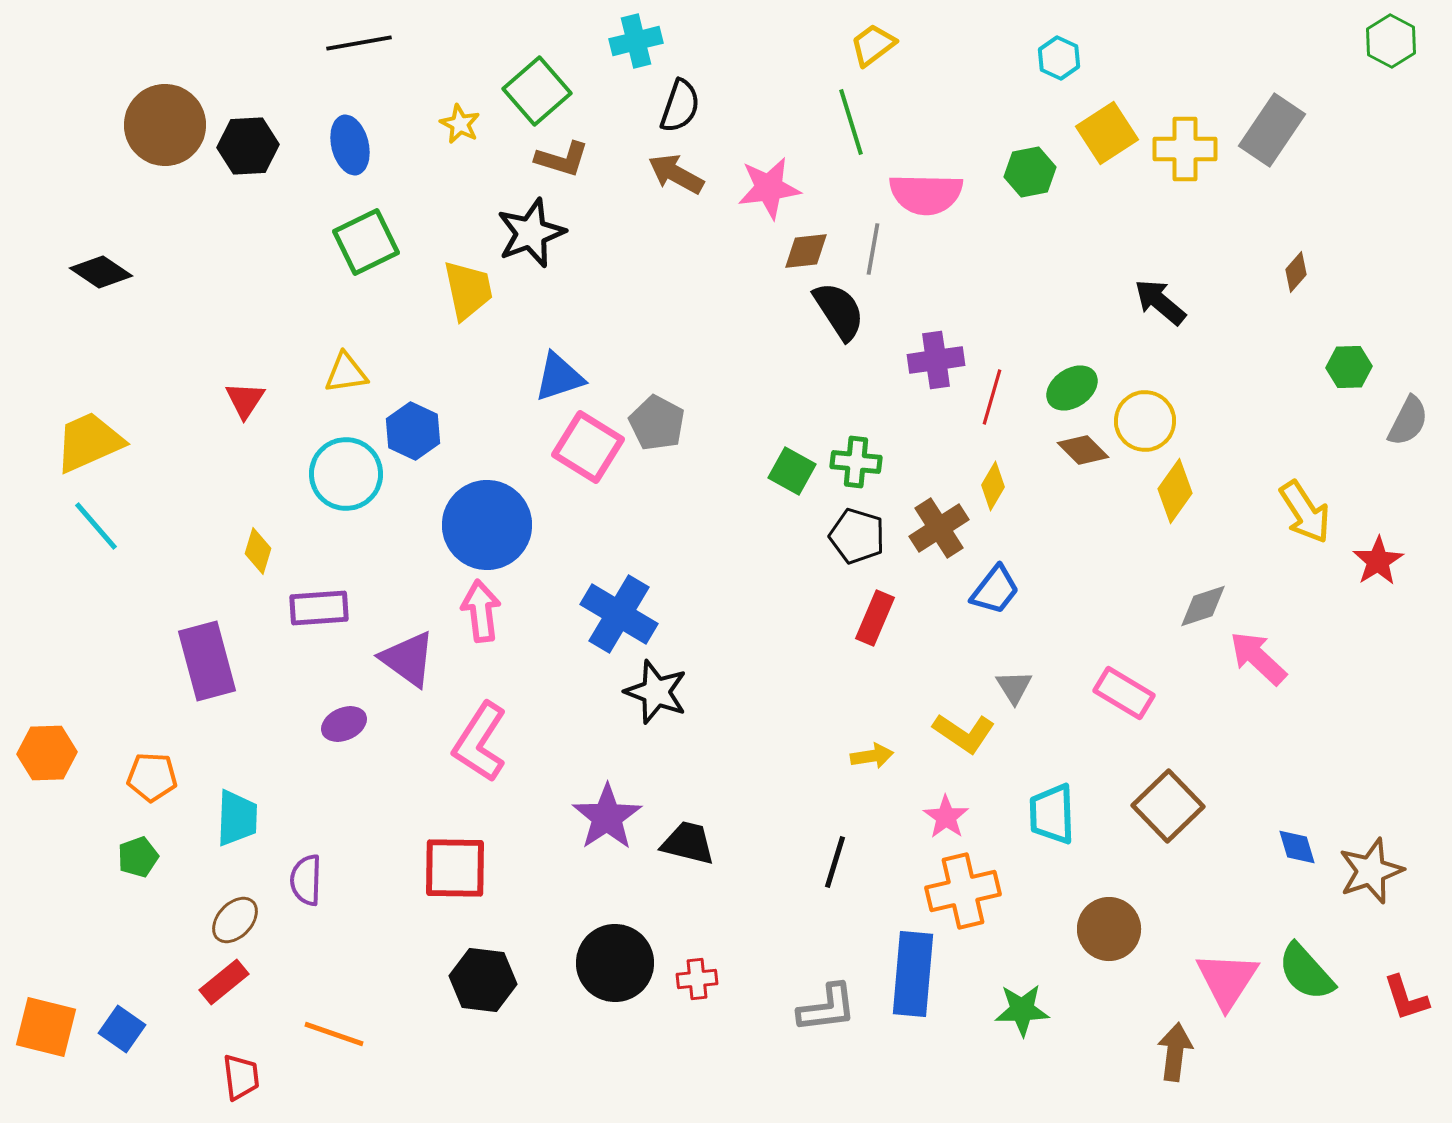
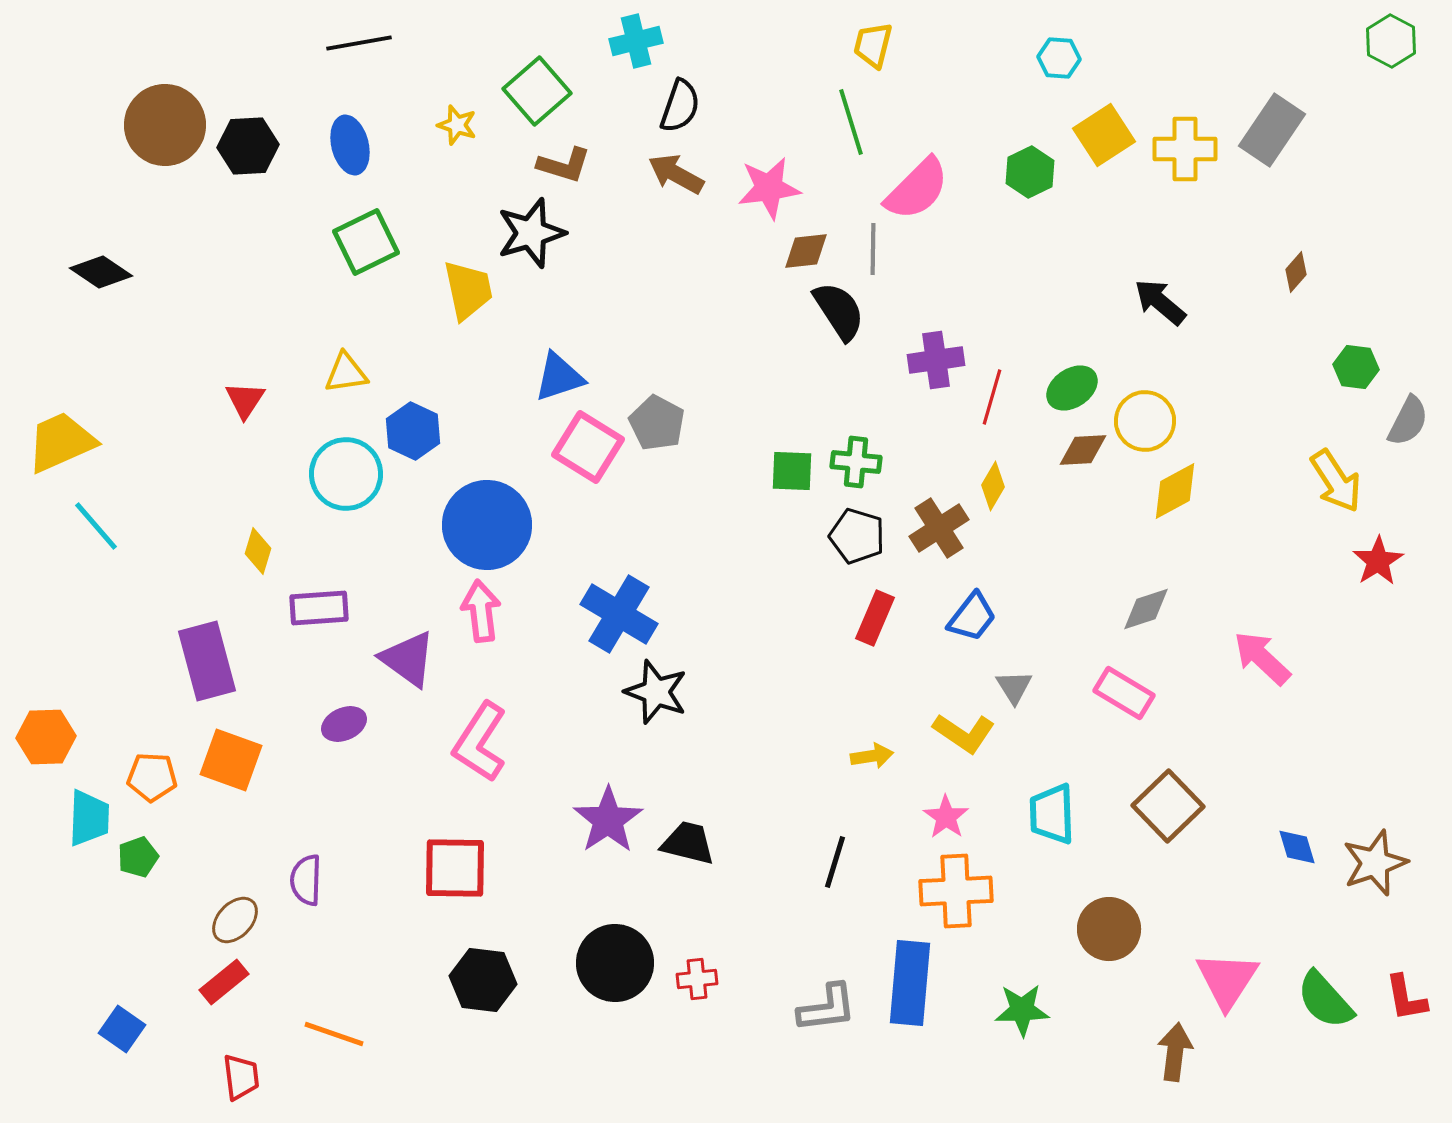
yellow trapezoid at (873, 45): rotated 39 degrees counterclockwise
cyan hexagon at (1059, 58): rotated 21 degrees counterclockwise
yellow star at (460, 124): moved 3 px left, 1 px down; rotated 9 degrees counterclockwise
yellow square at (1107, 133): moved 3 px left, 2 px down
brown L-shape at (562, 159): moved 2 px right, 6 px down
green hexagon at (1030, 172): rotated 15 degrees counterclockwise
pink semicircle at (926, 194): moved 9 px left, 5 px up; rotated 46 degrees counterclockwise
black star at (531, 233): rotated 4 degrees clockwise
gray line at (873, 249): rotated 9 degrees counterclockwise
green hexagon at (1349, 367): moved 7 px right; rotated 9 degrees clockwise
yellow trapezoid at (89, 442): moved 28 px left
brown diamond at (1083, 450): rotated 48 degrees counterclockwise
green square at (792, 471): rotated 27 degrees counterclockwise
yellow diamond at (1175, 491): rotated 26 degrees clockwise
yellow arrow at (1305, 512): moved 31 px right, 31 px up
blue trapezoid at (995, 590): moved 23 px left, 27 px down
gray diamond at (1203, 606): moved 57 px left, 3 px down
pink arrow at (1258, 658): moved 4 px right
orange hexagon at (47, 753): moved 1 px left, 16 px up
purple star at (607, 817): moved 1 px right, 3 px down
cyan trapezoid at (237, 818): moved 148 px left
brown star at (1371, 871): moved 4 px right, 8 px up
orange cross at (963, 891): moved 7 px left; rotated 10 degrees clockwise
green semicircle at (1306, 972): moved 19 px right, 28 px down
blue rectangle at (913, 974): moved 3 px left, 9 px down
red L-shape at (1406, 998): rotated 8 degrees clockwise
orange square at (46, 1027): moved 185 px right, 267 px up; rotated 6 degrees clockwise
